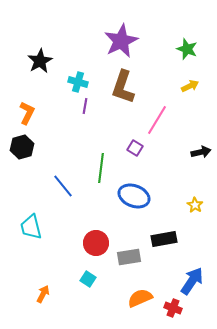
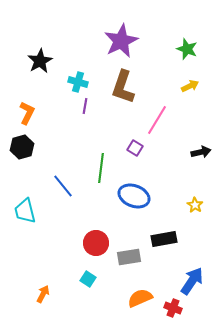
cyan trapezoid: moved 6 px left, 16 px up
